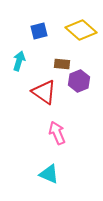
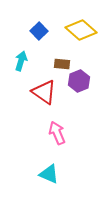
blue square: rotated 30 degrees counterclockwise
cyan arrow: moved 2 px right
